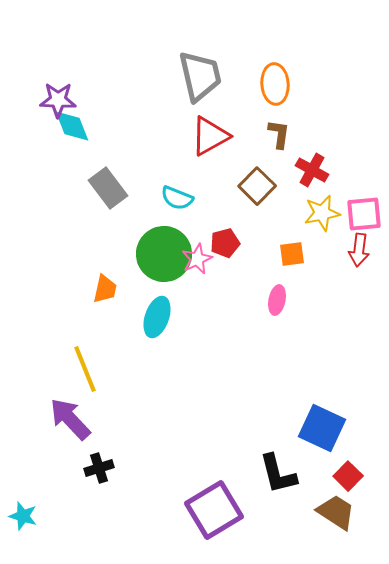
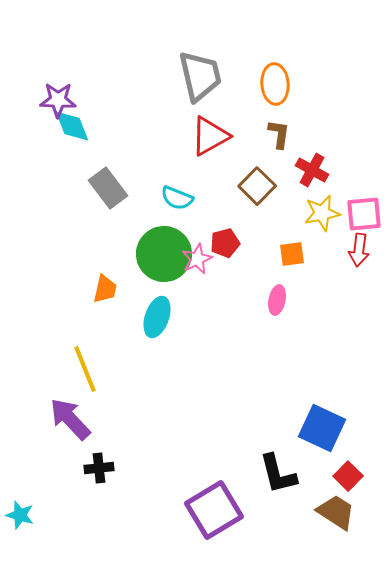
black cross: rotated 12 degrees clockwise
cyan star: moved 3 px left, 1 px up
